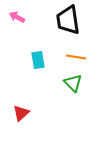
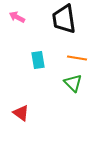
black trapezoid: moved 4 px left, 1 px up
orange line: moved 1 px right, 1 px down
red triangle: rotated 42 degrees counterclockwise
